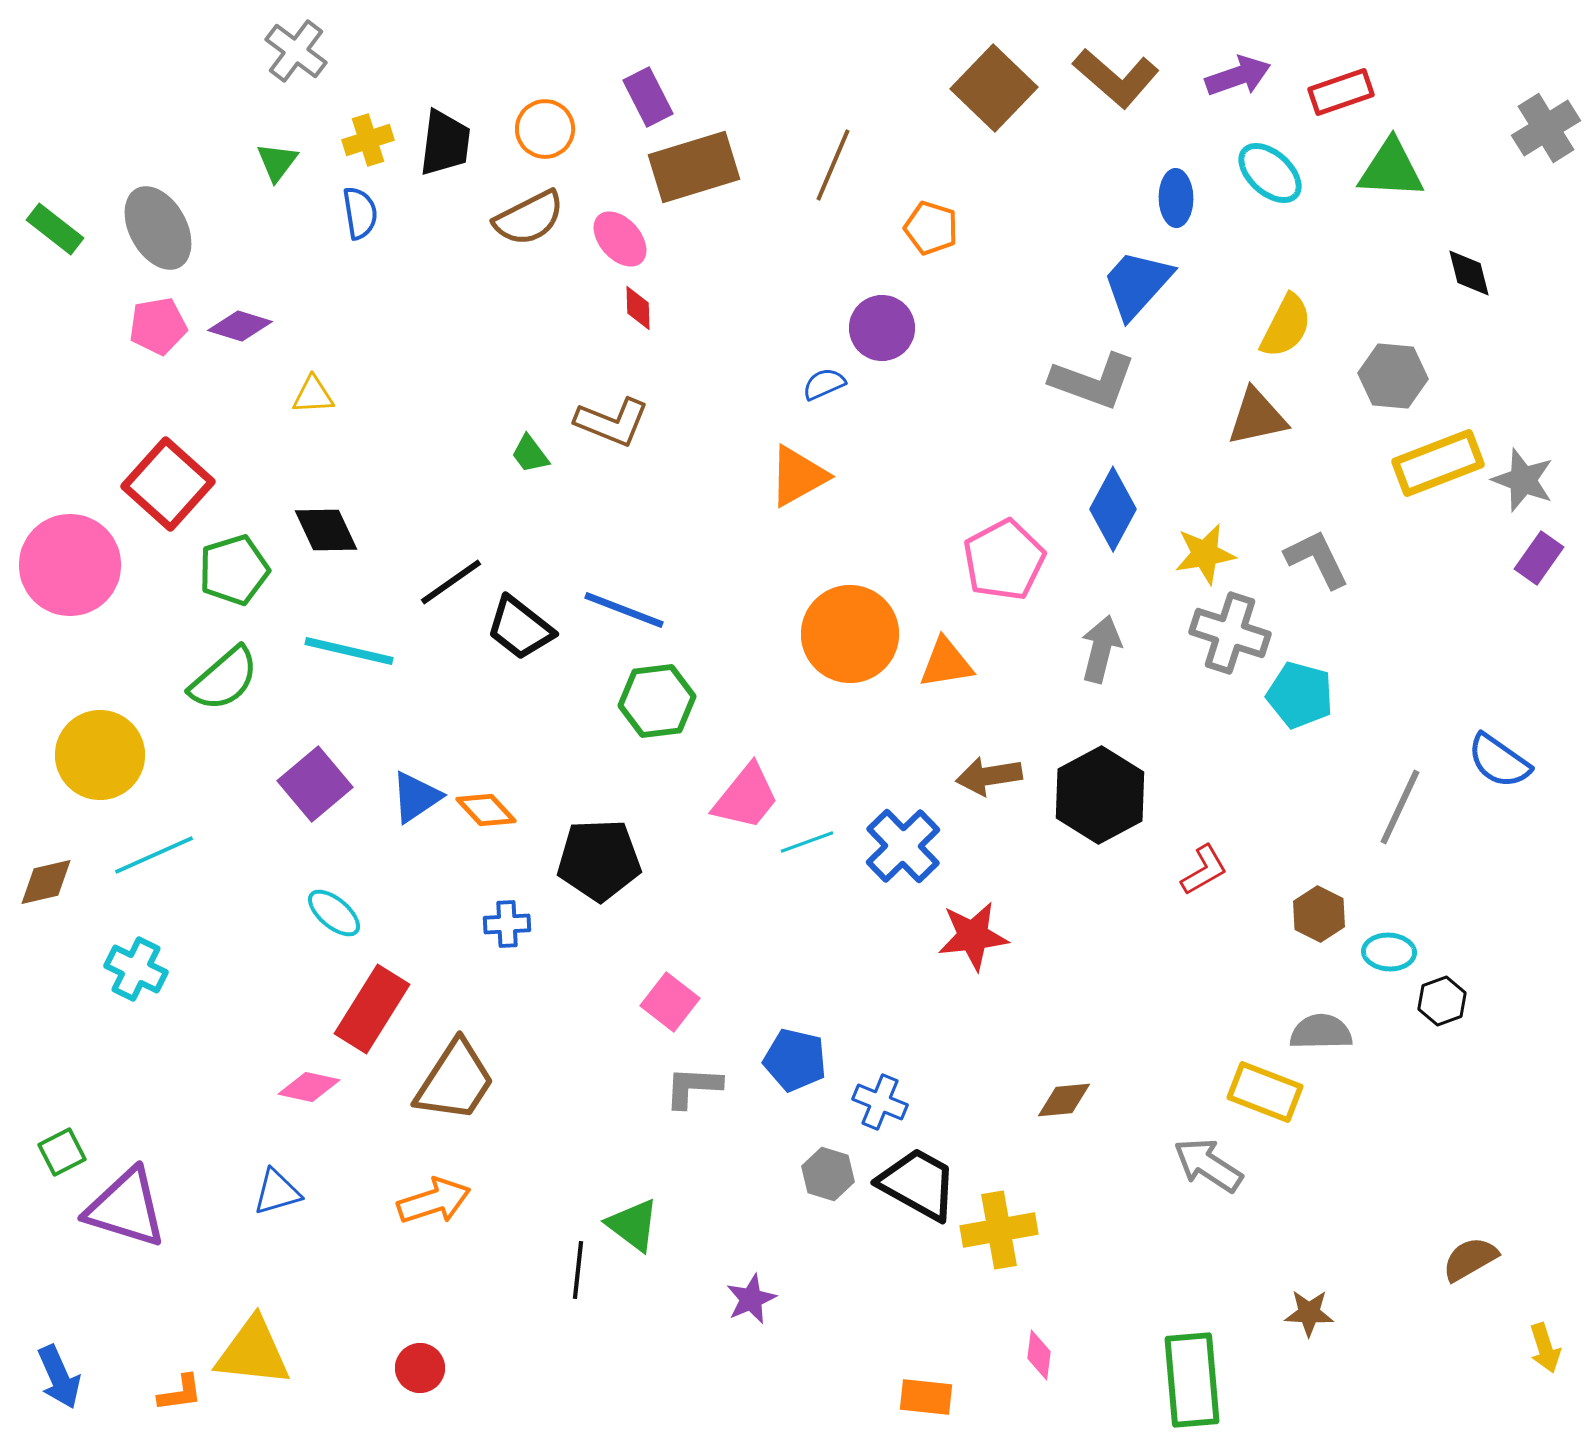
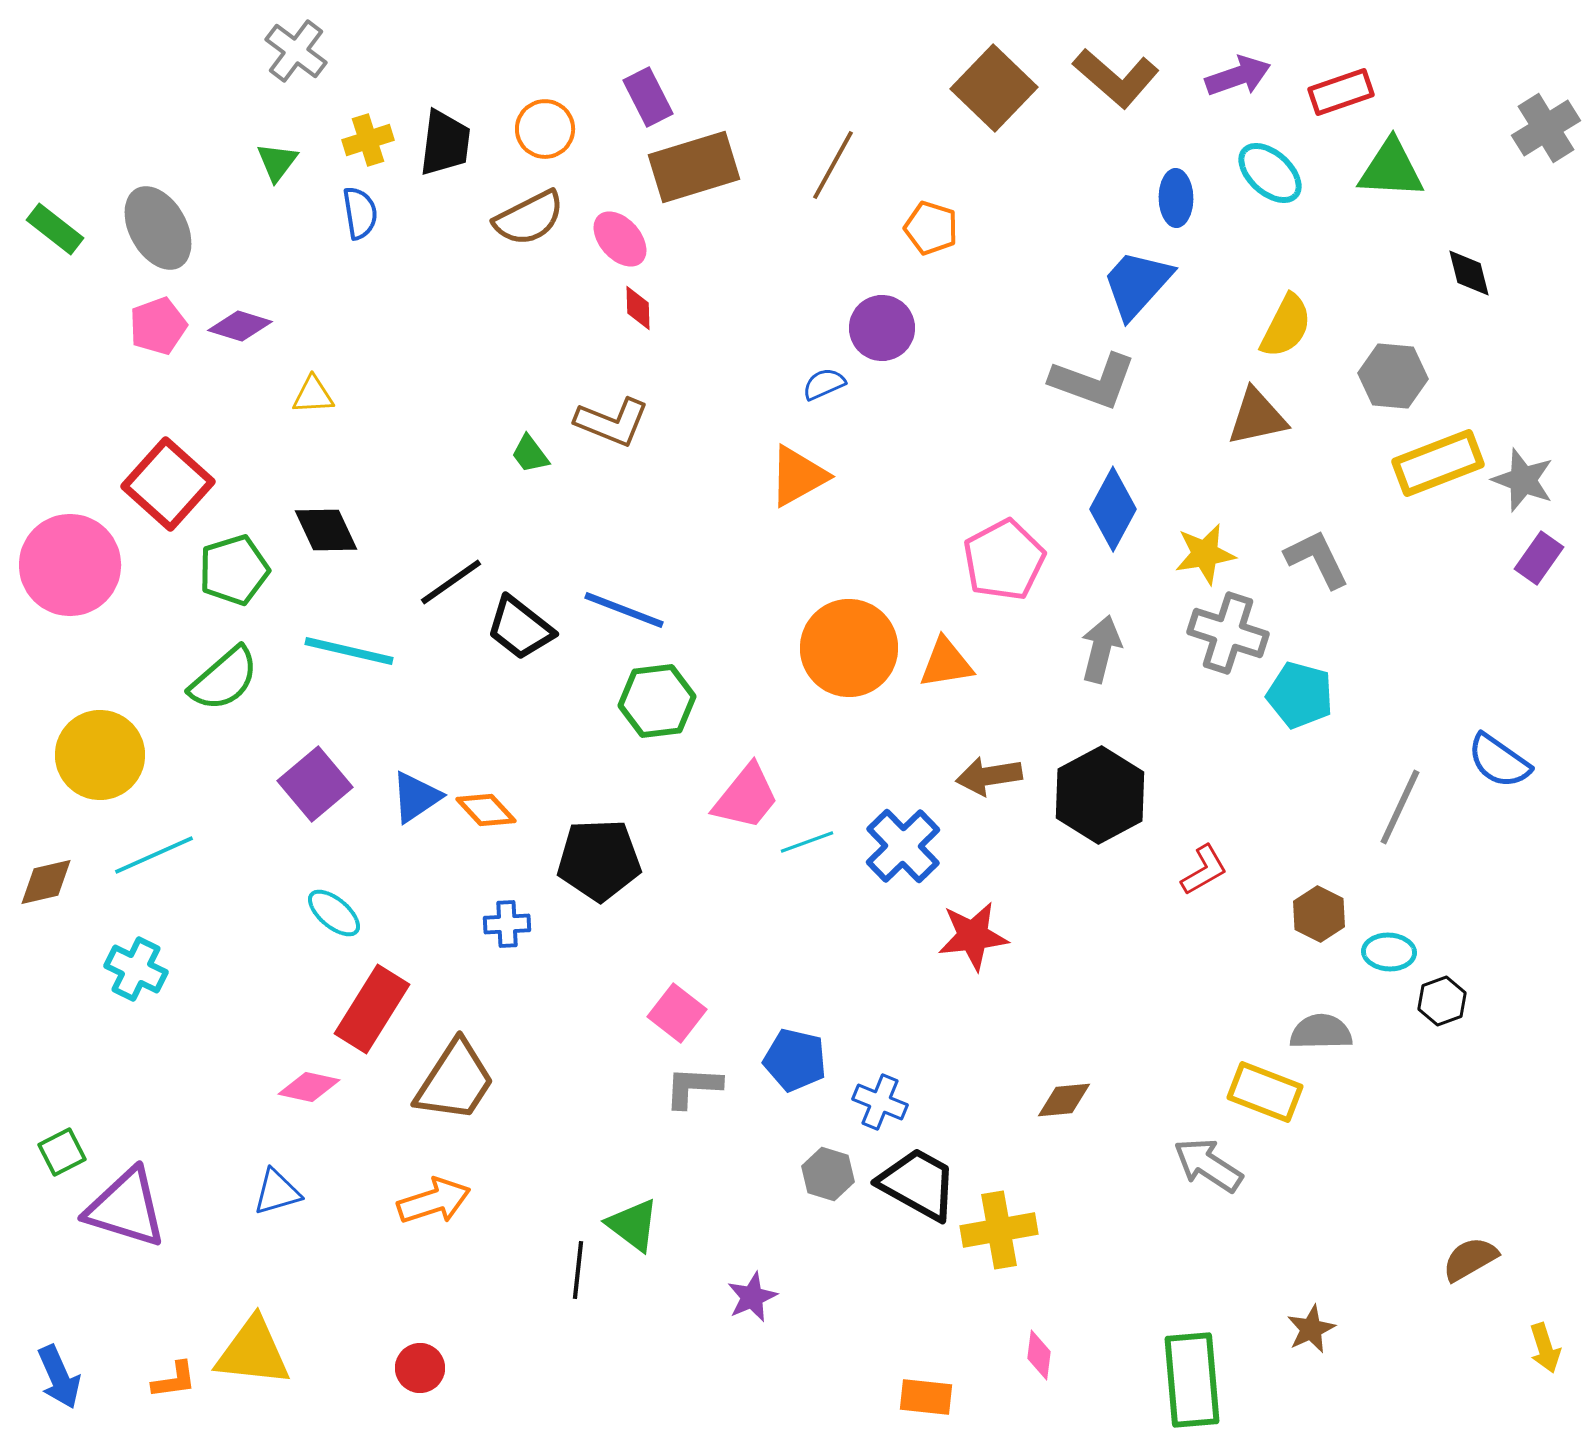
brown line at (833, 165): rotated 6 degrees clockwise
pink pentagon at (158, 326): rotated 10 degrees counterclockwise
gray cross at (1230, 633): moved 2 px left
orange circle at (850, 634): moved 1 px left, 14 px down
pink square at (670, 1002): moved 7 px right, 11 px down
purple star at (751, 1299): moved 1 px right, 2 px up
brown star at (1309, 1313): moved 2 px right, 16 px down; rotated 27 degrees counterclockwise
orange L-shape at (180, 1393): moved 6 px left, 13 px up
